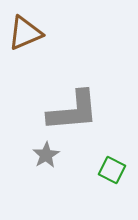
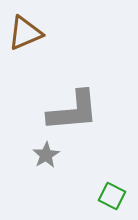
green square: moved 26 px down
